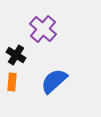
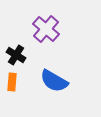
purple cross: moved 3 px right
blue semicircle: rotated 108 degrees counterclockwise
